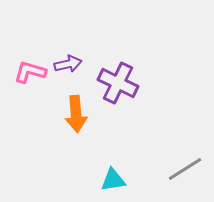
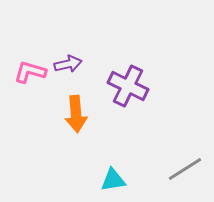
purple cross: moved 10 px right, 3 px down
